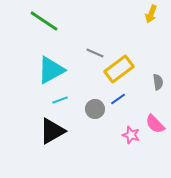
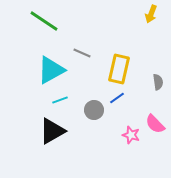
gray line: moved 13 px left
yellow rectangle: rotated 40 degrees counterclockwise
blue line: moved 1 px left, 1 px up
gray circle: moved 1 px left, 1 px down
